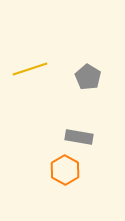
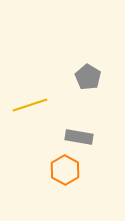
yellow line: moved 36 px down
